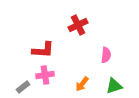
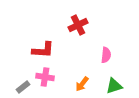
pink cross: moved 2 px down; rotated 18 degrees clockwise
